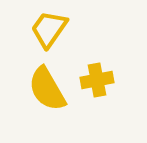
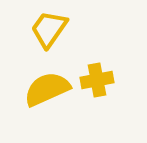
yellow semicircle: rotated 96 degrees clockwise
